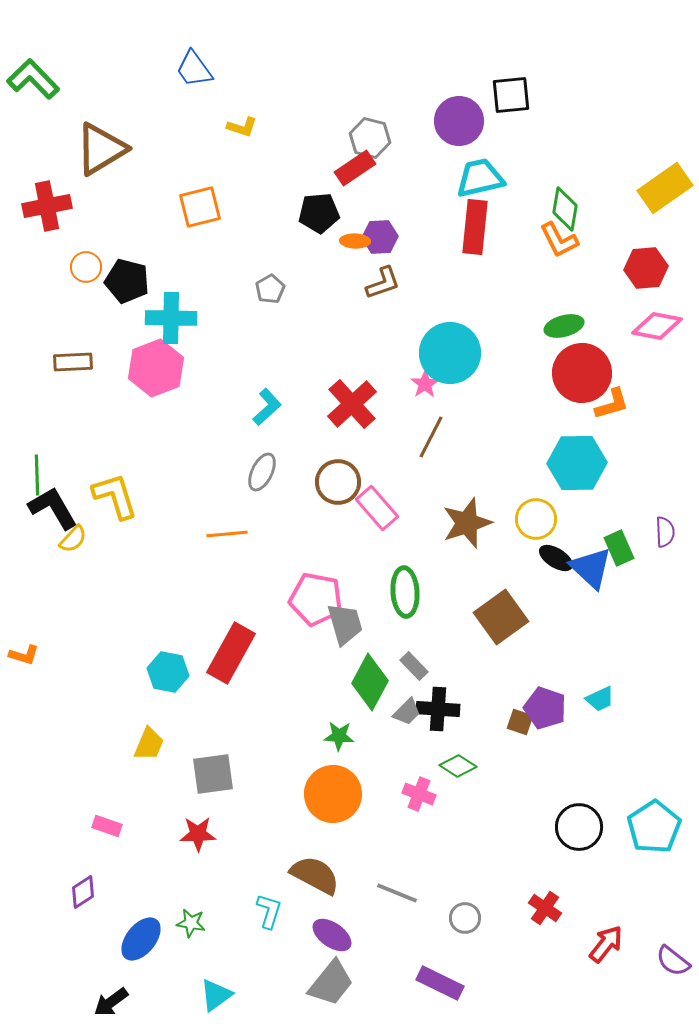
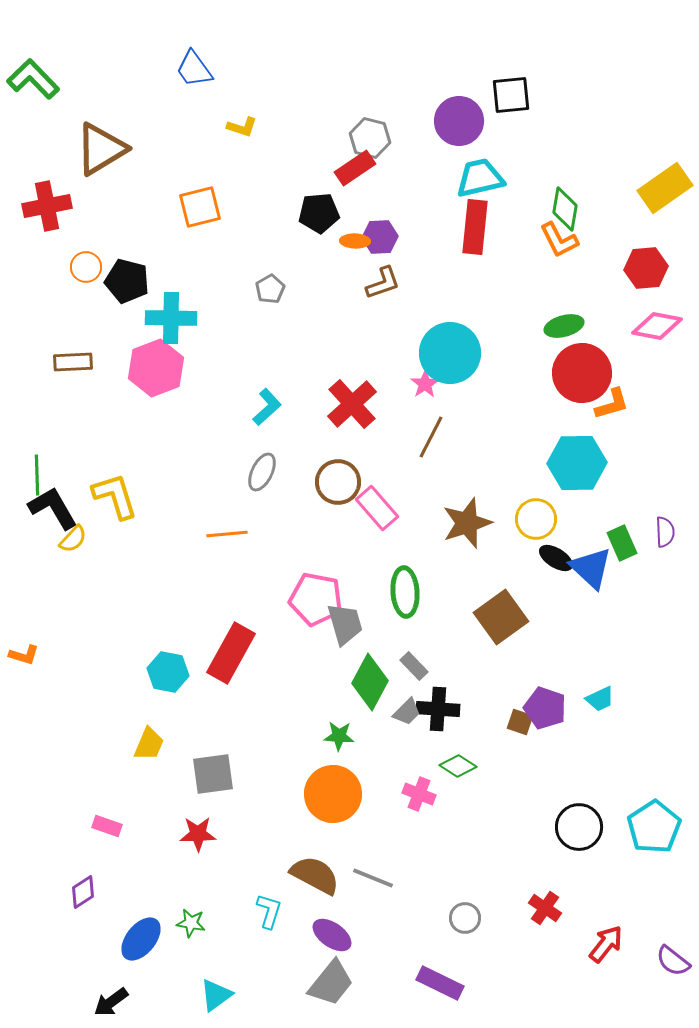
green rectangle at (619, 548): moved 3 px right, 5 px up
gray line at (397, 893): moved 24 px left, 15 px up
